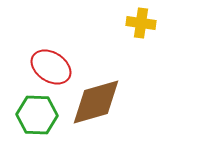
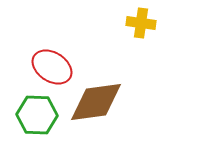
red ellipse: moved 1 px right
brown diamond: rotated 8 degrees clockwise
